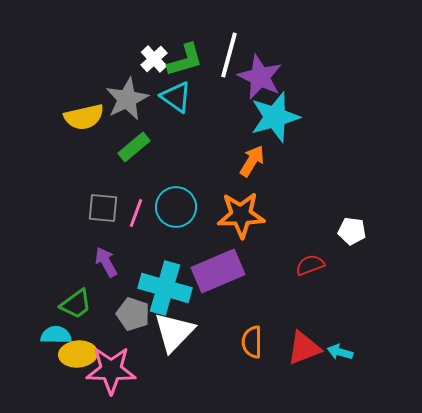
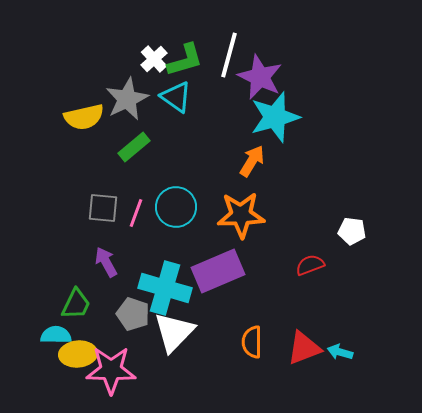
green trapezoid: rotated 28 degrees counterclockwise
